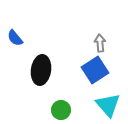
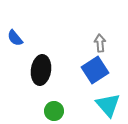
green circle: moved 7 px left, 1 px down
